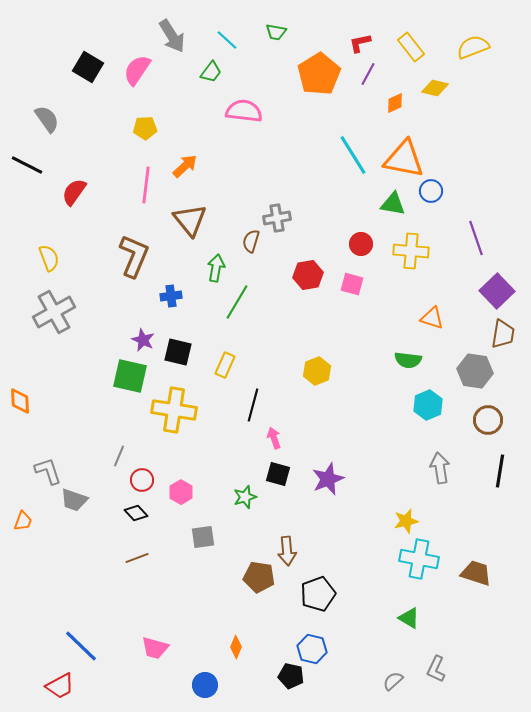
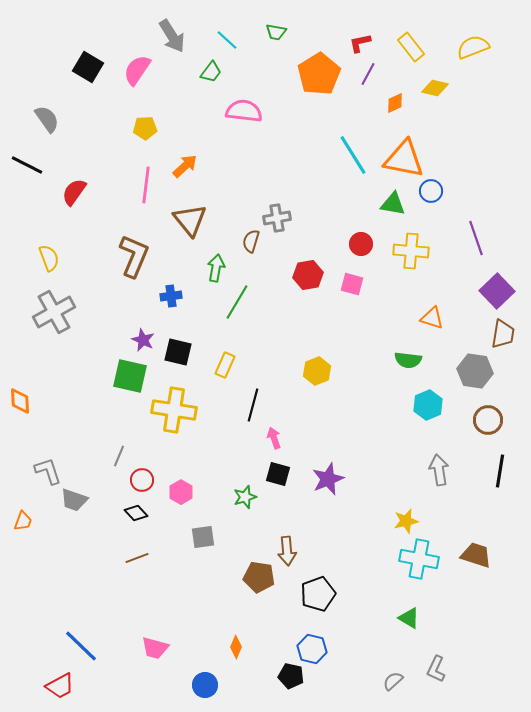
gray arrow at (440, 468): moved 1 px left, 2 px down
brown trapezoid at (476, 573): moved 18 px up
